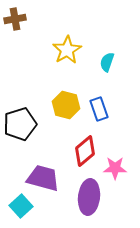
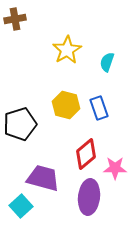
blue rectangle: moved 1 px up
red diamond: moved 1 px right, 3 px down
